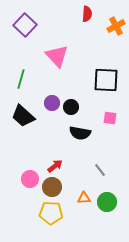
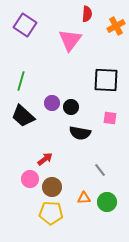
purple square: rotated 10 degrees counterclockwise
pink triangle: moved 13 px right, 16 px up; rotated 20 degrees clockwise
green line: moved 2 px down
red arrow: moved 10 px left, 7 px up
